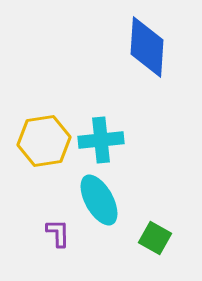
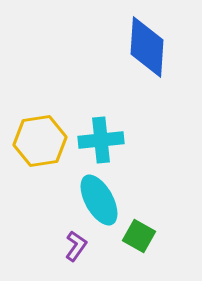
yellow hexagon: moved 4 px left
purple L-shape: moved 18 px right, 13 px down; rotated 36 degrees clockwise
green square: moved 16 px left, 2 px up
